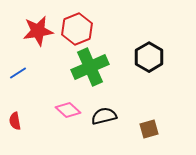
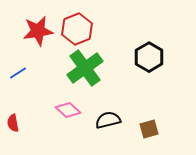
green cross: moved 5 px left, 1 px down; rotated 12 degrees counterclockwise
black semicircle: moved 4 px right, 4 px down
red semicircle: moved 2 px left, 2 px down
